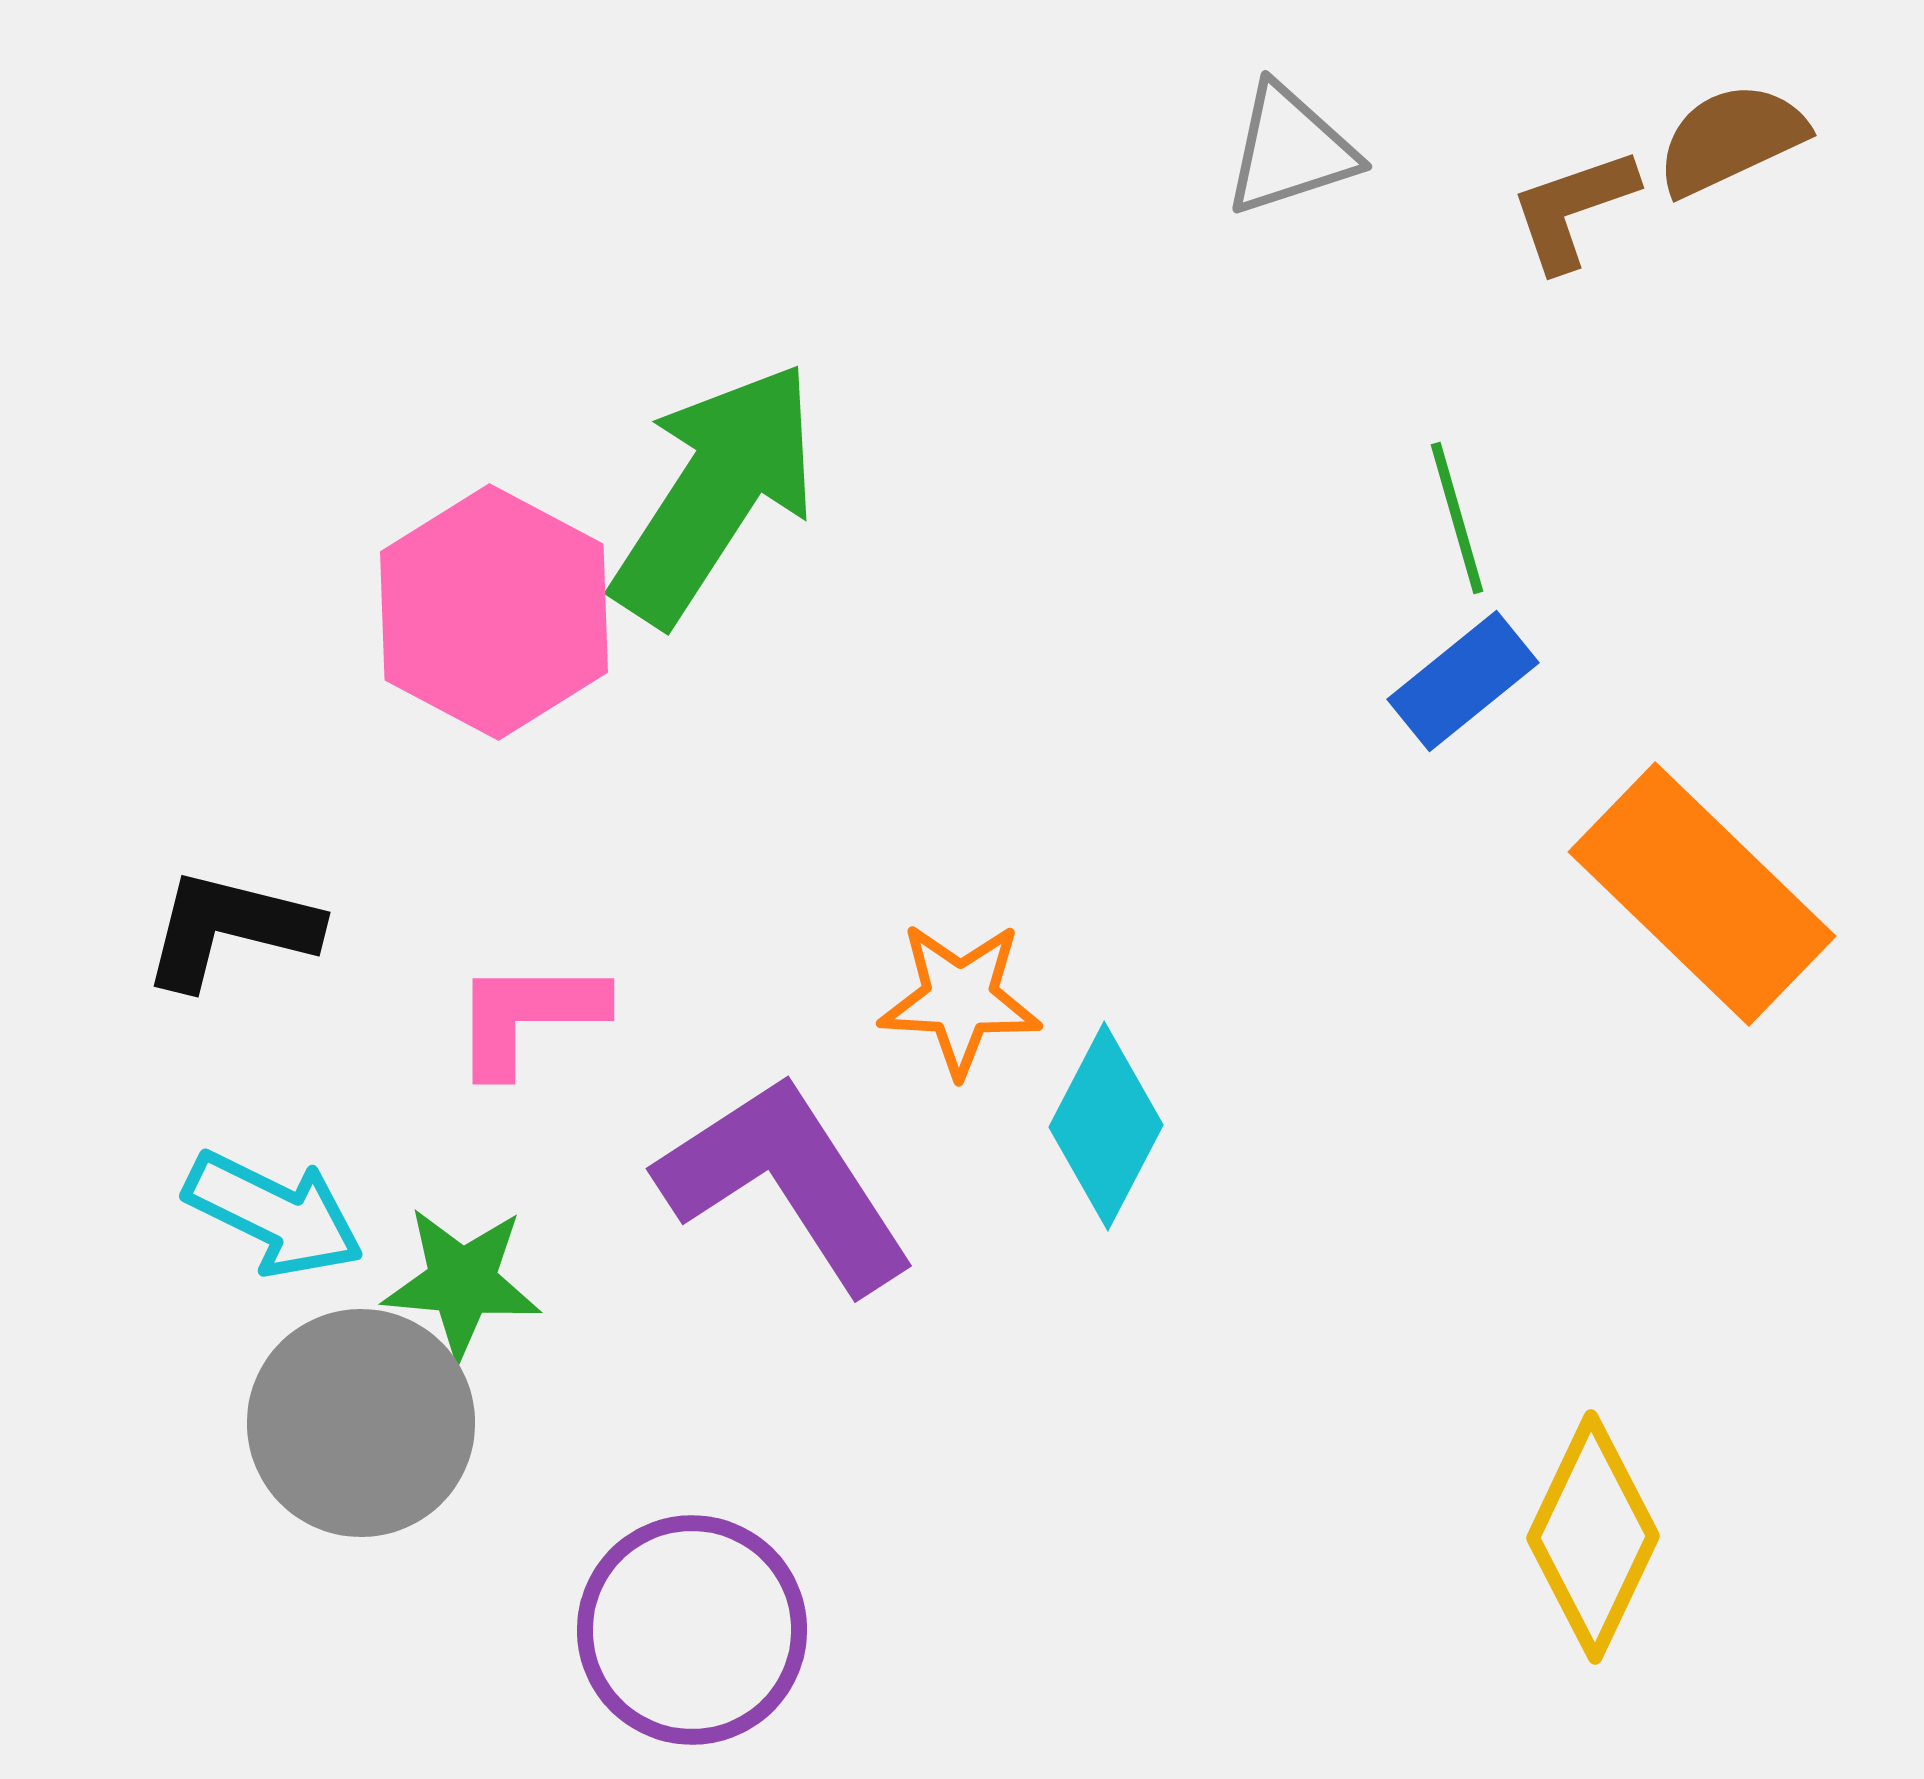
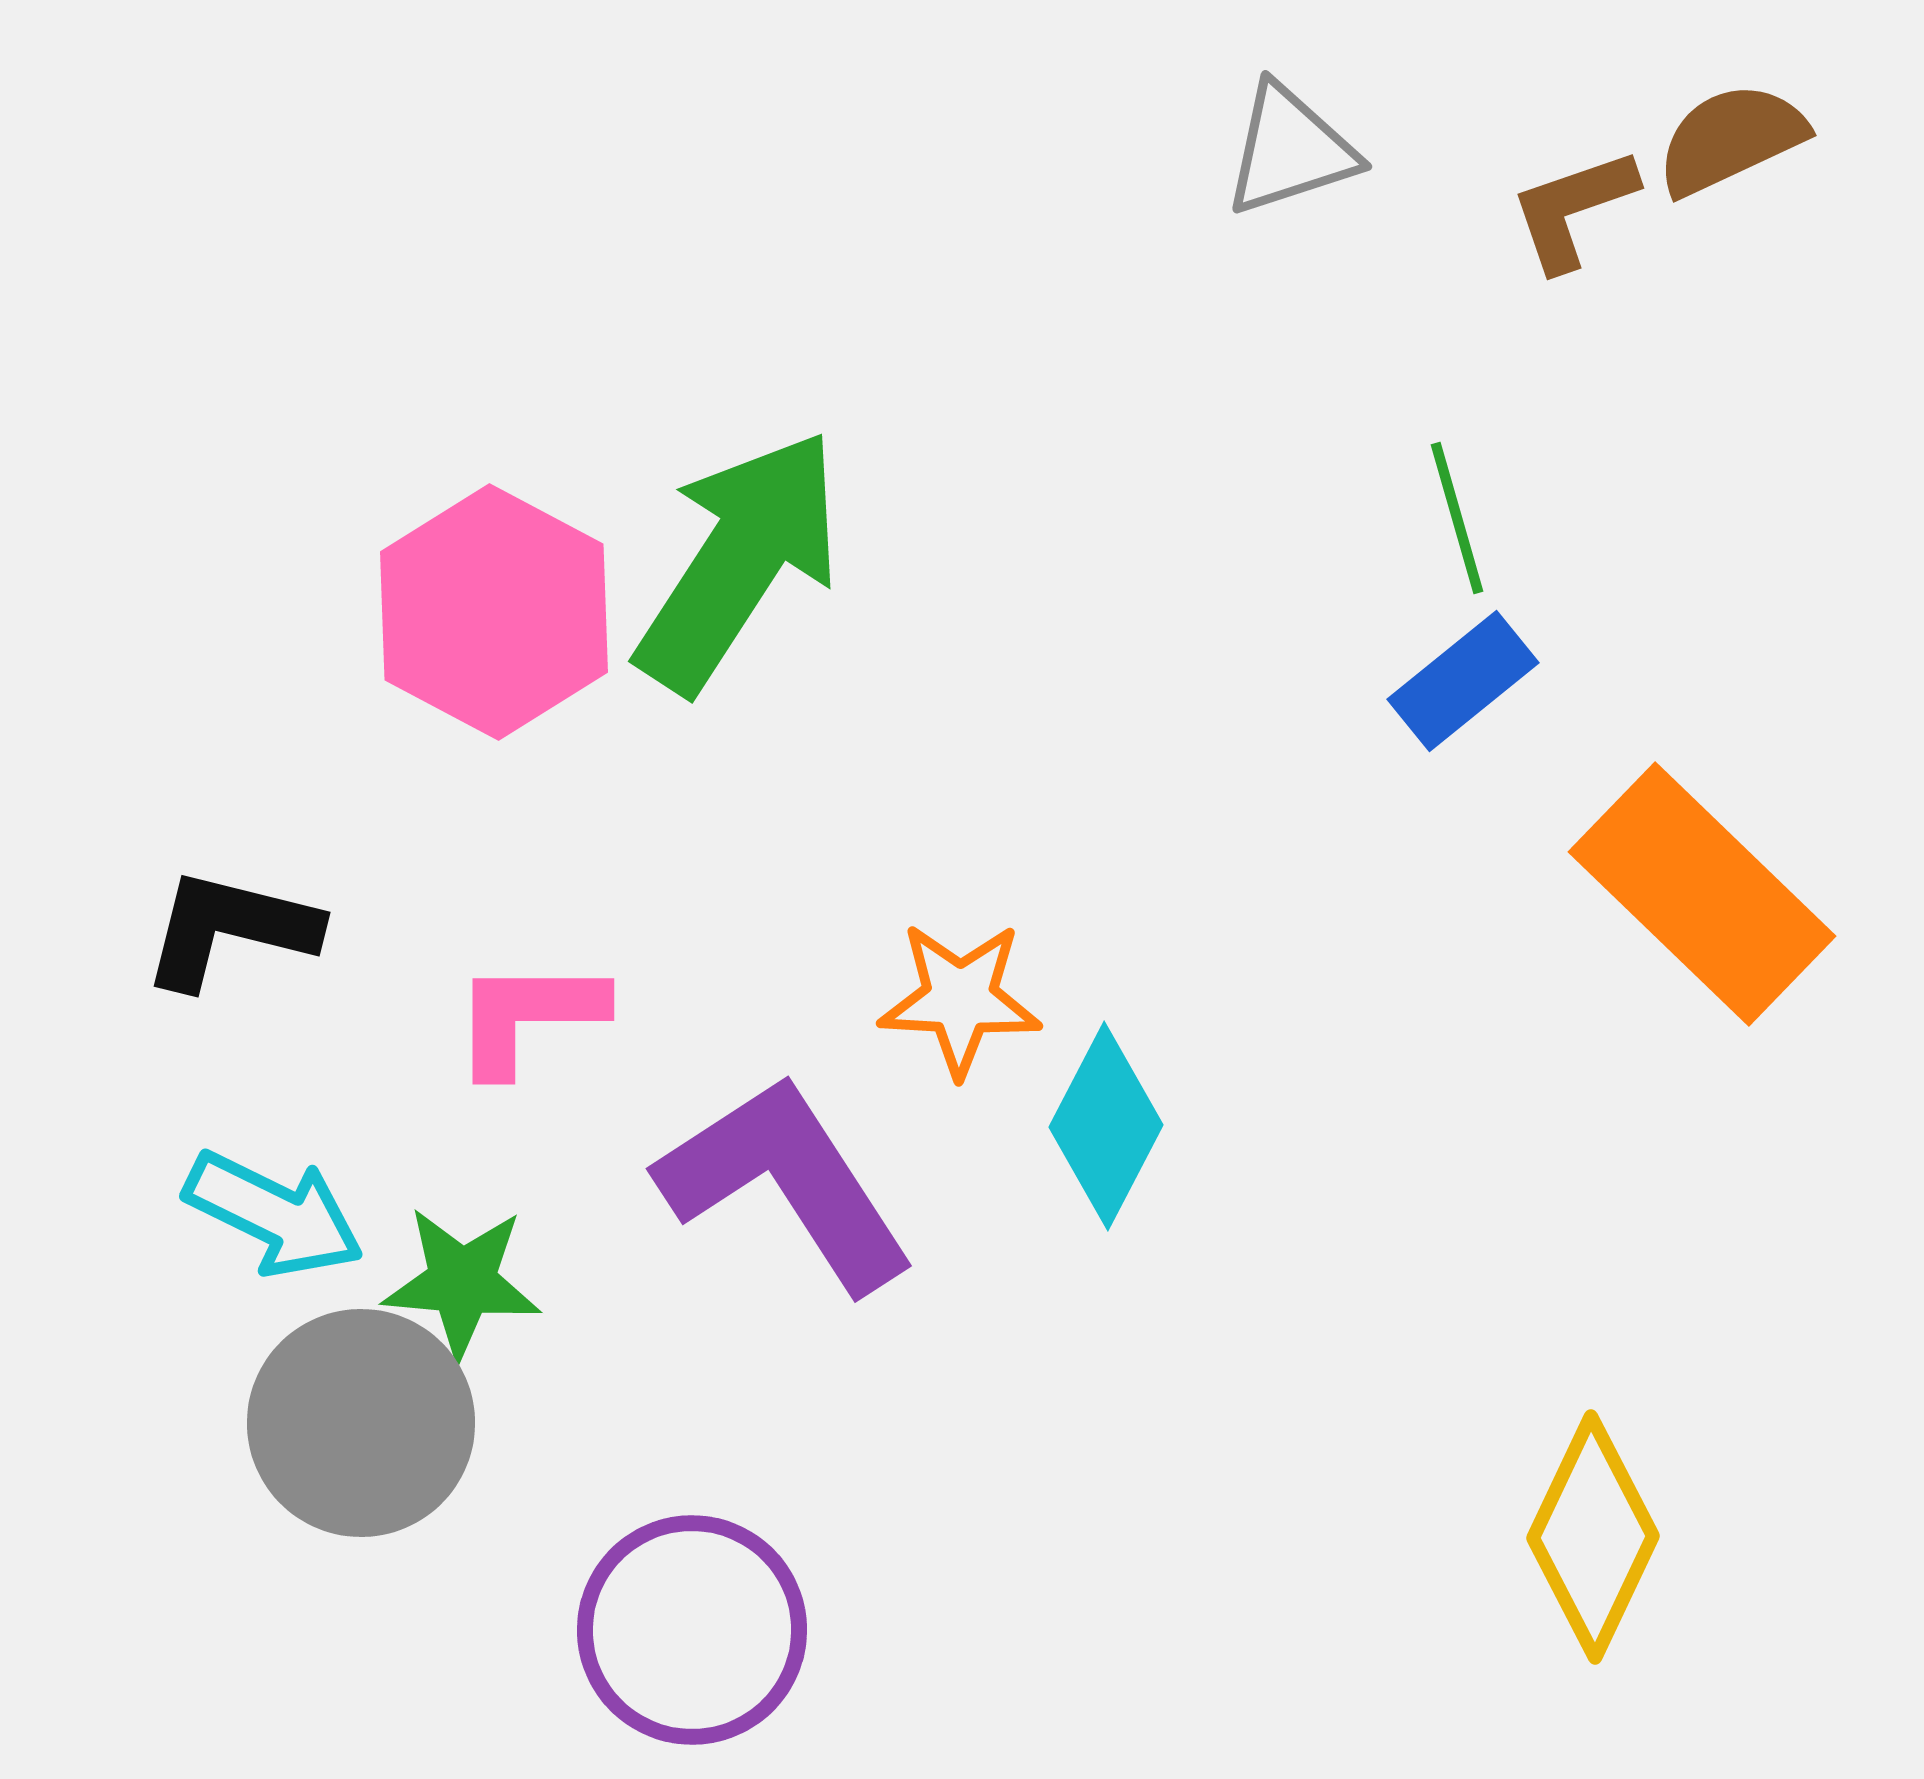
green arrow: moved 24 px right, 68 px down
